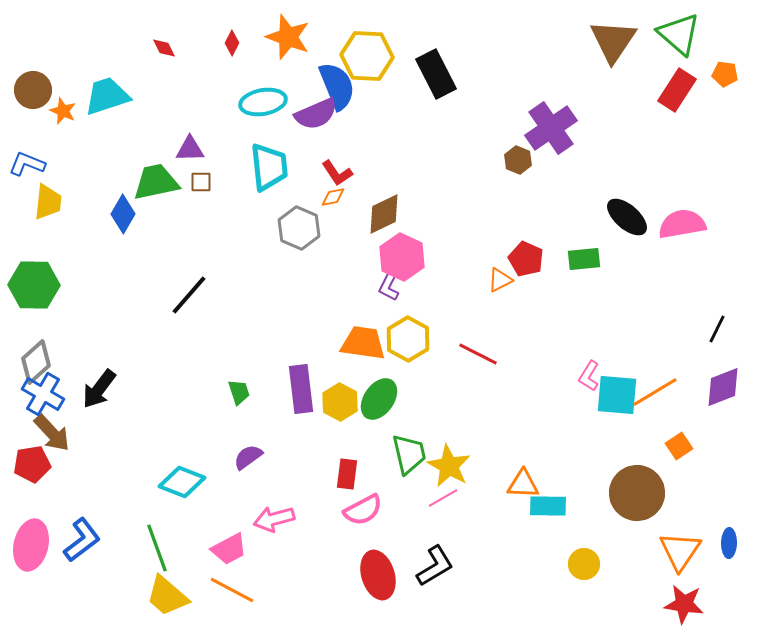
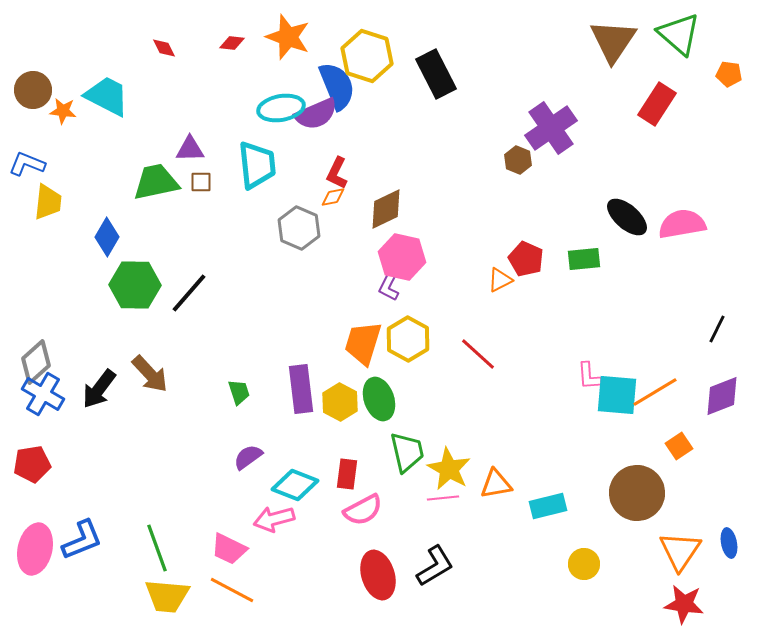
red diamond at (232, 43): rotated 70 degrees clockwise
yellow hexagon at (367, 56): rotated 15 degrees clockwise
orange pentagon at (725, 74): moved 4 px right
red rectangle at (677, 90): moved 20 px left, 14 px down
cyan trapezoid at (107, 96): rotated 45 degrees clockwise
cyan ellipse at (263, 102): moved 18 px right, 6 px down
orange star at (63, 111): rotated 16 degrees counterclockwise
cyan trapezoid at (269, 167): moved 12 px left, 2 px up
red L-shape at (337, 173): rotated 60 degrees clockwise
blue diamond at (123, 214): moved 16 px left, 23 px down
brown diamond at (384, 214): moved 2 px right, 5 px up
pink hexagon at (402, 257): rotated 12 degrees counterclockwise
green hexagon at (34, 285): moved 101 px right
black line at (189, 295): moved 2 px up
orange trapezoid at (363, 343): rotated 81 degrees counterclockwise
red line at (478, 354): rotated 15 degrees clockwise
pink L-shape at (589, 376): rotated 36 degrees counterclockwise
purple diamond at (723, 387): moved 1 px left, 9 px down
green ellipse at (379, 399): rotated 54 degrees counterclockwise
brown arrow at (52, 433): moved 98 px right, 59 px up
green trapezoid at (409, 454): moved 2 px left, 2 px up
yellow star at (449, 466): moved 3 px down
cyan diamond at (182, 482): moved 113 px right, 3 px down
orange triangle at (523, 484): moved 27 px left; rotated 12 degrees counterclockwise
pink line at (443, 498): rotated 24 degrees clockwise
cyan rectangle at (548, 506): rotated 15 degrees counterclockwise
blue L-shape at (82, 540): rotated 15 degrees clockwise
blue ellipse at (729, 543): rotated 12 degrees counterclockwise
pink ellipse at (31, 545): moved 4 px right, 4 px down
pink trapezoid at (229, 549): rotated 54 degrees clockwise
yellow trapezoid at (167, 596): rotated 36 degrees counterclockwise
